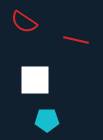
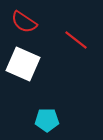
red line: rotated 25 degrees clockwise
white square: moved 12 px left, 16 px up; rotated 24 degrees clockwise
